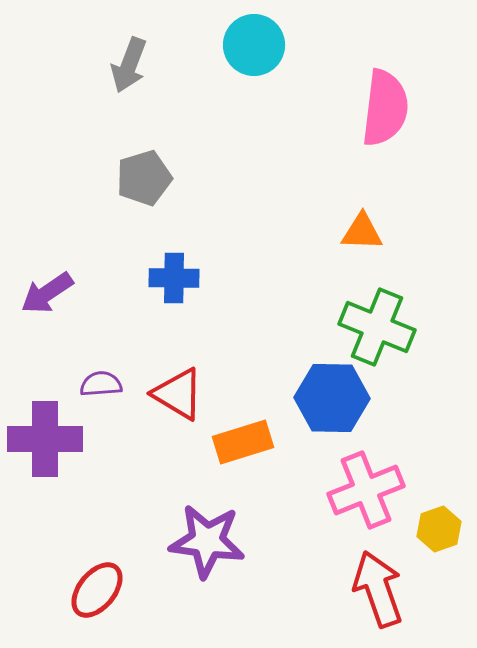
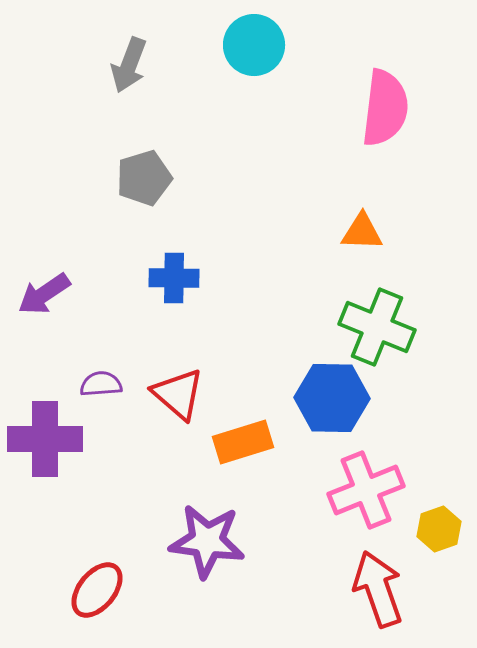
purple arrow: moved 3 px left, 1 px down
red triangle: rotated 10 degrees clockwise
